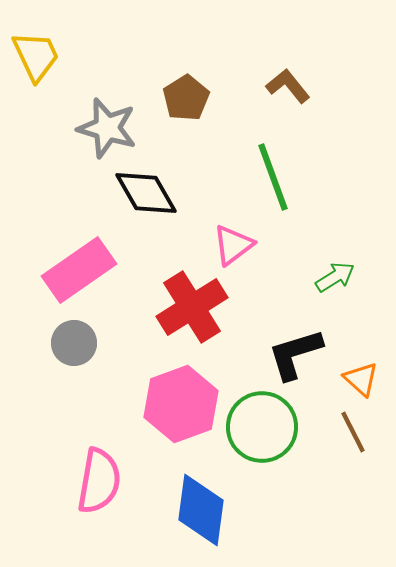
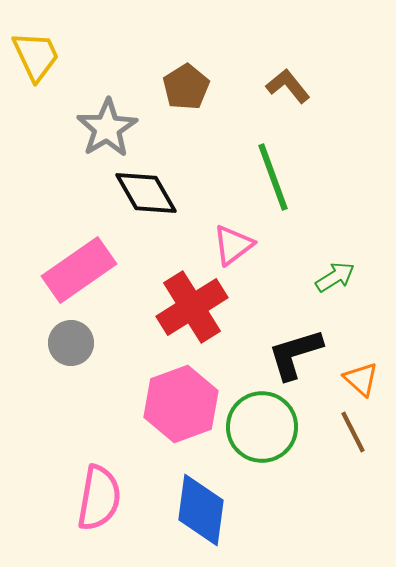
brown pentagon: moved 11 px up
gray star: rotated 24 degrees clockwise
gray circle: moved 3 px left
pink semicircle: moved 17 px down
